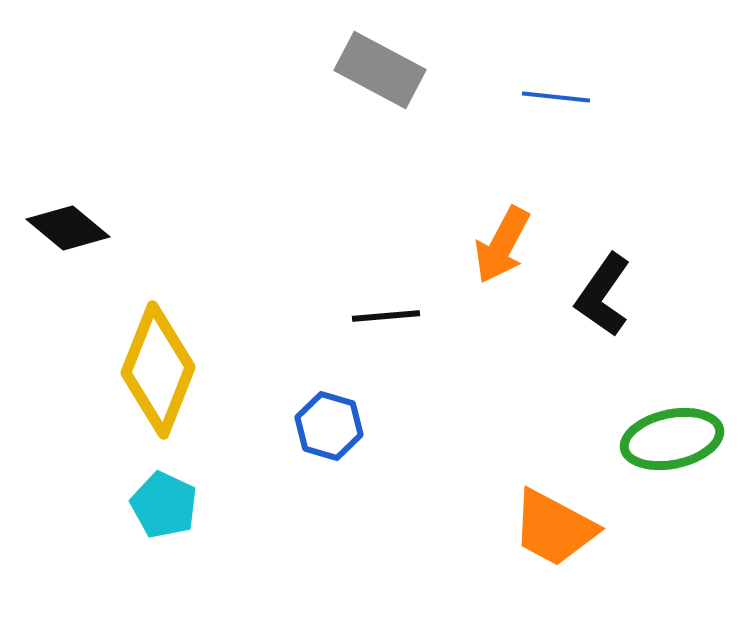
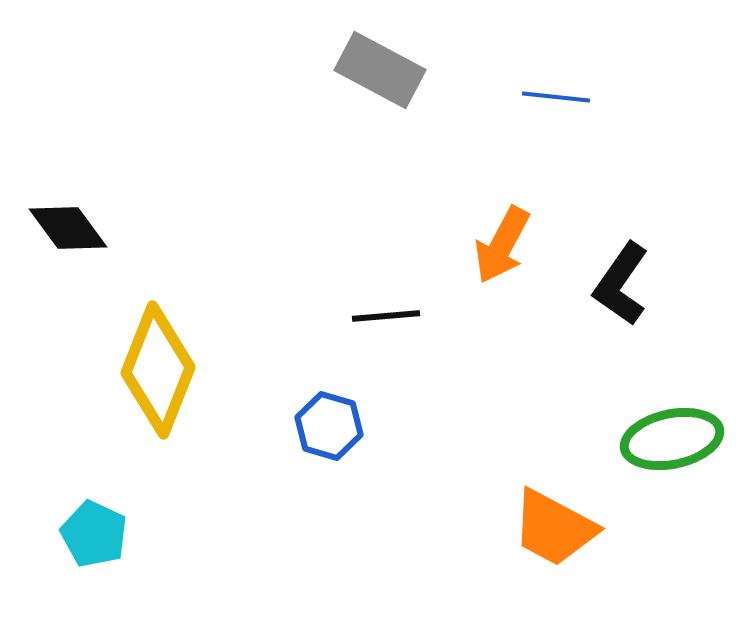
black diamond: rotated 14 degrees clockwise
black L-shape: moved 18 px right, 11 px up
cyan pentagon: moved 70 px left, 29 px down
